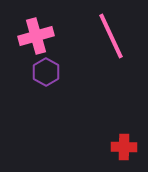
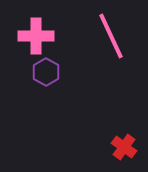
pink cross: rotated 16 degrees clockwise
red cross: rotated 35 degrees clockwise
